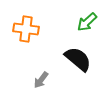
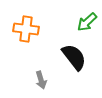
black semicircle: moved 4 px left, 2 px up; rotated 12 degrees clockwise
gray arrow: rotated 54 degrees counterclockwise
